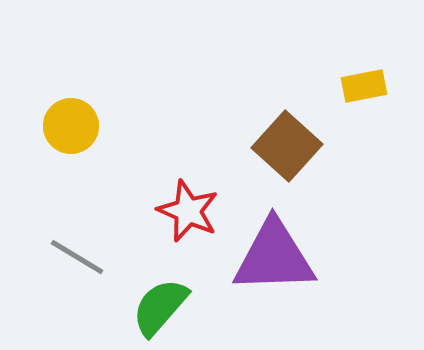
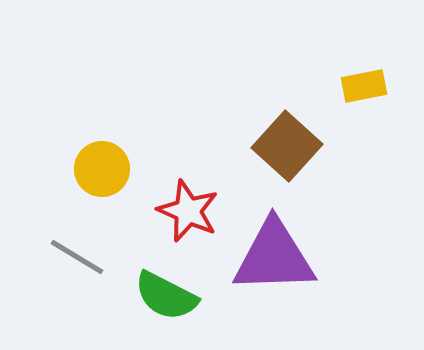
yellow circle: moved 31 px right, 43 px down
green semicircle: moved 6 px right, 11 px up; rotated 104 degrees counterclockwise
